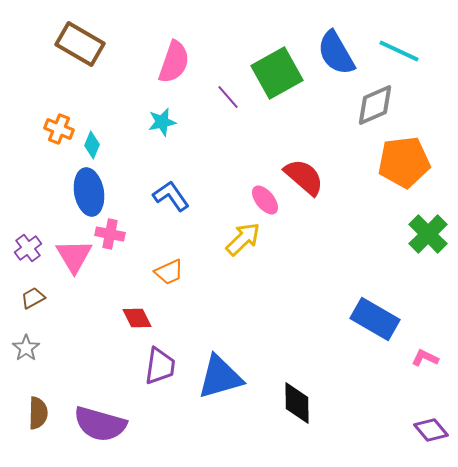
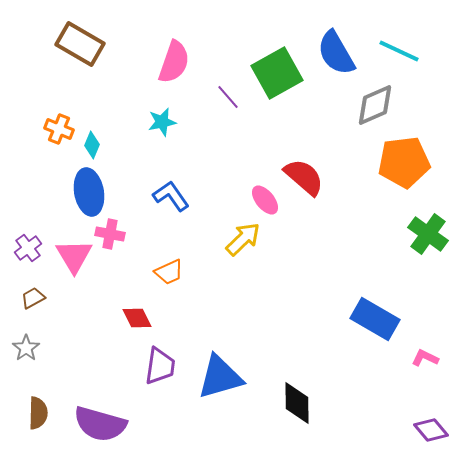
green cross: rotated 9 degrees counterclockwise
